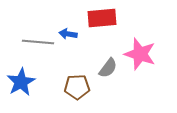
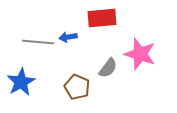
blue arrow: moved 3 px down; rotated 18 degrees counterclockwise
brown pentagon: rotated 25 degrees clockwise
